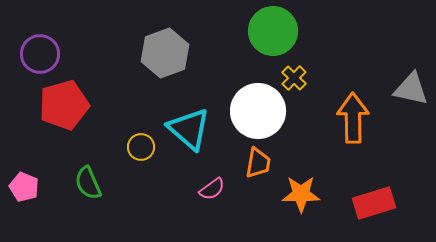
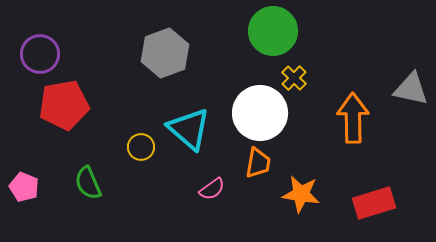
red pentagon: rotated 6 degrees clockwise
white circle: moved 2 px right, 2 px down
orange star: rotated 9 degrees clockwise
